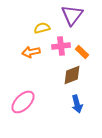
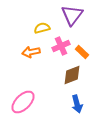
pink cross: rotated 18 degrees counterclockwise
